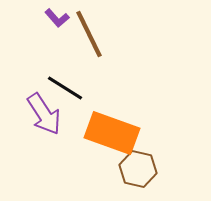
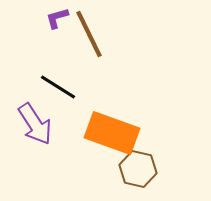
purple L-shape: rotated 115 degrees clockwise
black line: moved 7 px left, 1 px up
purple arrow: moved 9 px left, 10 px down
